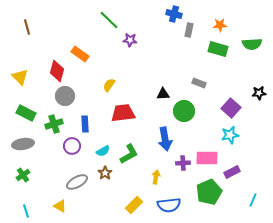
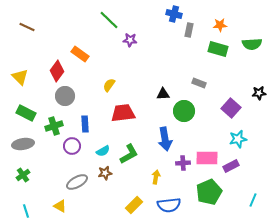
brown line at (27, 27): rotated 49 degrees counterclockwise
red diamond at (57, 71): rotated 20 degrees clockwise
green cross at (54, 124): moved 2 px down
cyan star at (230, 135): moved 8 px right, 4 px down
purple rectangle at (232, 172): moved 1 px left, 6 px up
brown star at (105, 173): rotated 24 degrees clockwise
